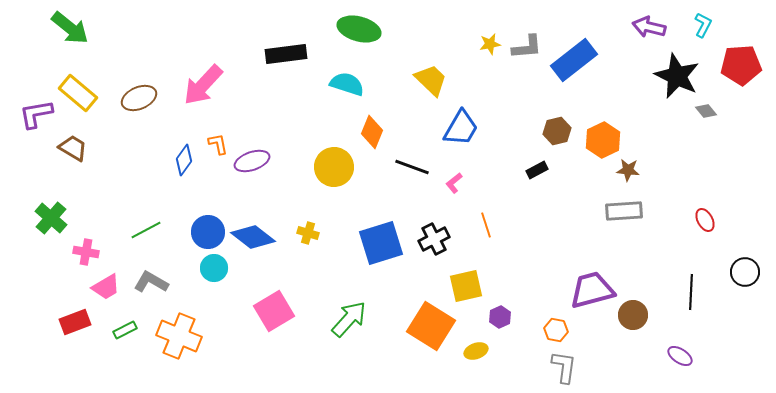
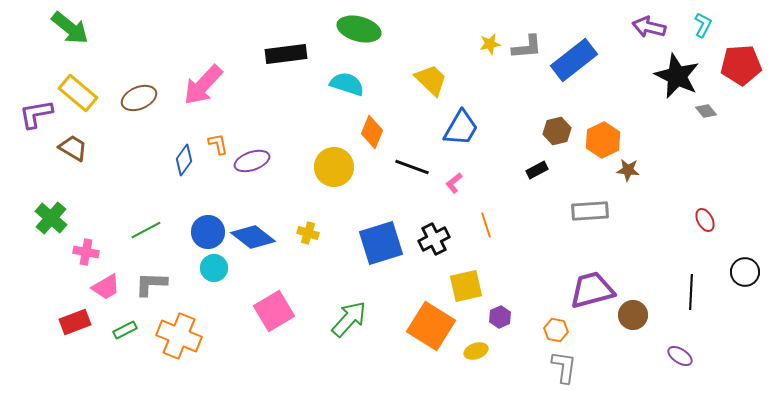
gray rectangle at (624, 211): moved 34 px left
gray L-shape at (151, 282): moved 2 px down; rotated 28 degrees counterclockwise
